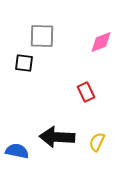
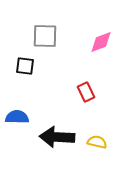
gray square: moved 3 px right
black square: moved 1 px right, 3 px down
yellow semicircle: rotated 78 degrees clockwise
blue semicircle: moved 34 px up; rotated 10 degrees counterclockwise
